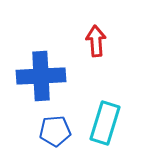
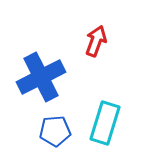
red arrow: rotated 24 degrees clockwise
blue cross: moved 1 px down; rotated 24 degrees counterclockwise
